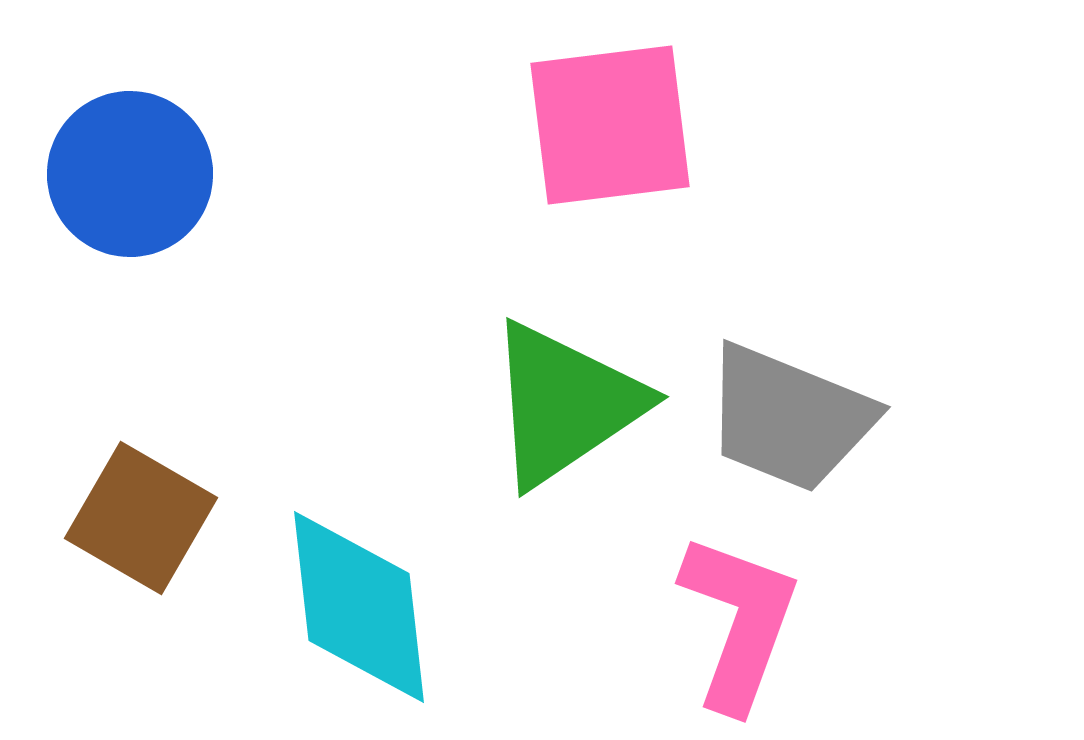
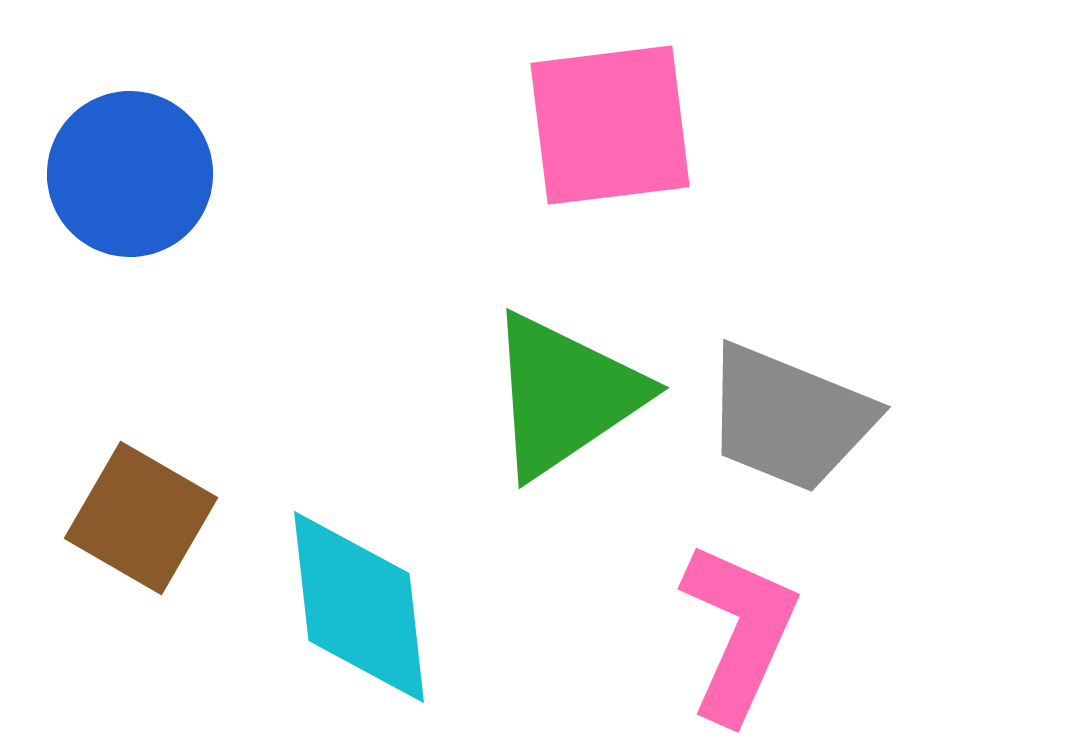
green triangle: moved 9 px up
pink L-shape: moved 10 px down; rotated 4 degrees clockwise
